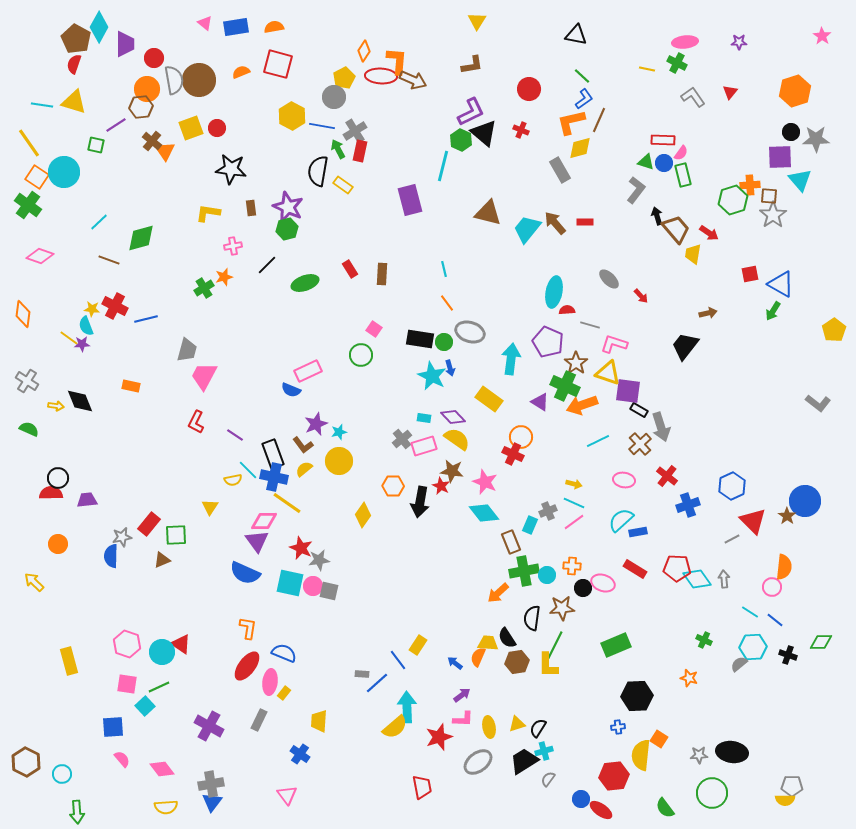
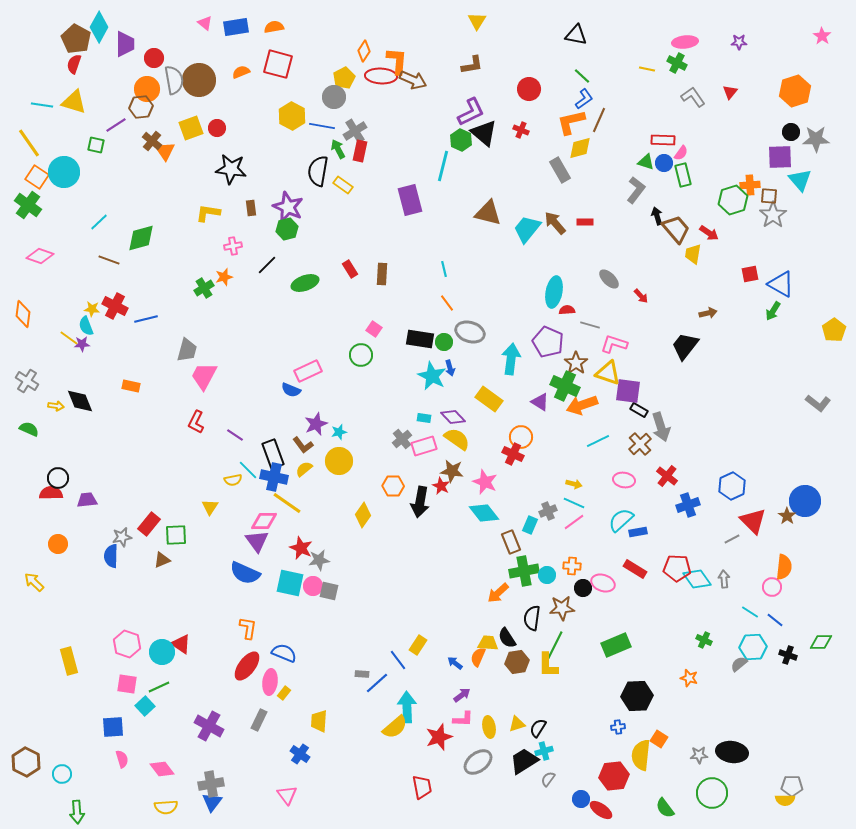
pink semicircle at (122, 759): rotated 24 degrees clockwise
